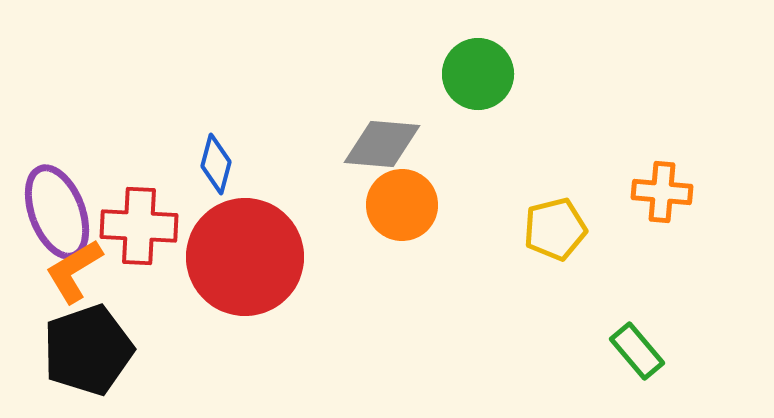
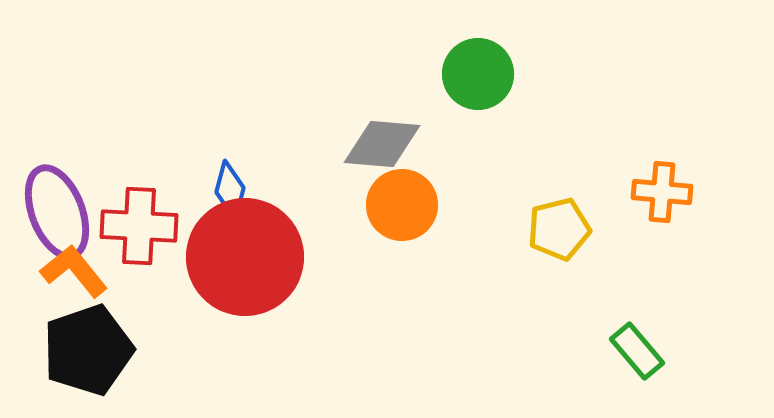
blue diamond: moved 14 px right, 26 px down
yellow pentagon: moved 4 px right
orange L-shape: rotated 82 degrees clockwise
